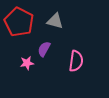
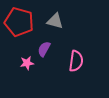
red pentagon: rotated 12 degrees counterclockwise
